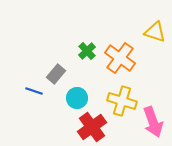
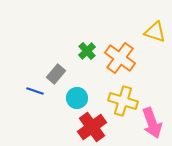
blue line: moved 1 px right
yellow cross: moved 1 px right
pink arrow: moved 1 px left, 1 px down
